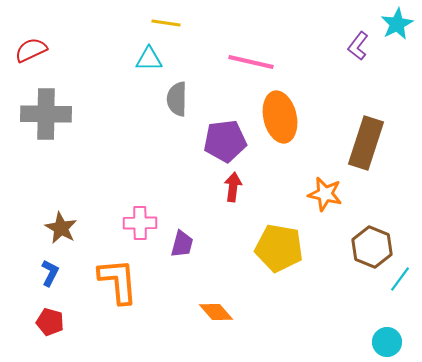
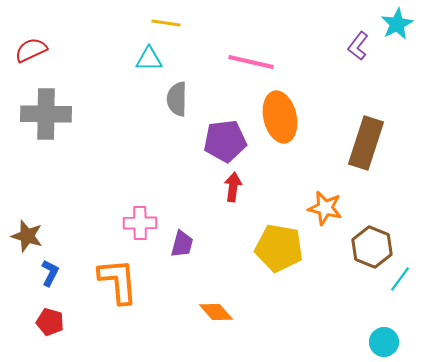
orange star: moved 14 px down
brown star: moved 34 px left, 8 px down; rotated 12 degrees counterclockwise
cyan circle: moved 3 px left
